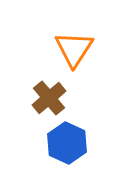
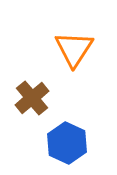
brown cross: moved 17 px left
